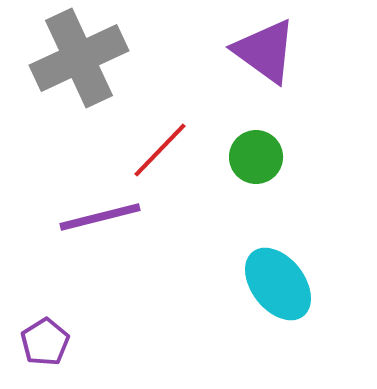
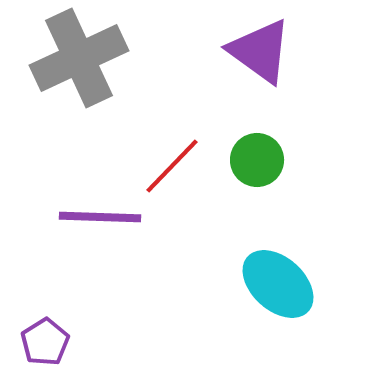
purple triangle: moved 5 px left
red line: moved 12 px right, 16 px down
green circle: moved 1 px right, 3 px down
purple line: rotated 16 degrees clockwise
cyan ellipse: rotated 10 degrees counterclockwise
